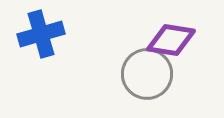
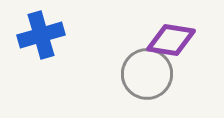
blue cross: moved 1 px down
